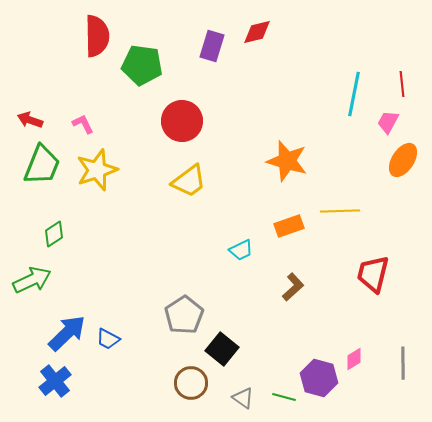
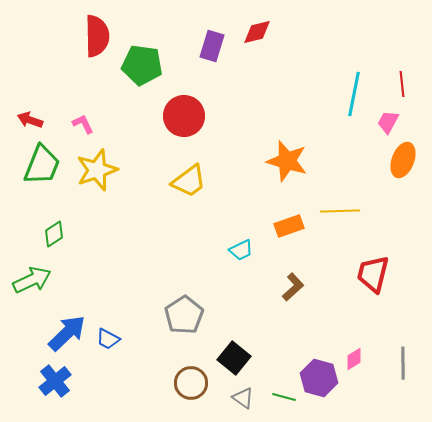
red circle: moved 2 px right, 5 px up
orange ellipse: rotated 12 degrees counterclockwise
black square: moved 12 px right, 9 px down
